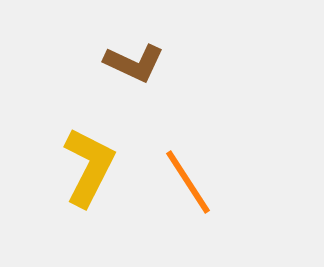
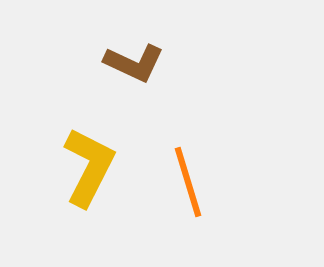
orange line: rotated 16 degrees clockwise
